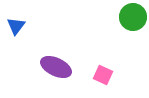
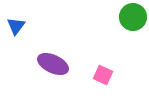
purple ellipse: moved 3 px left, 3 px up
